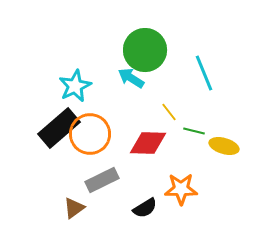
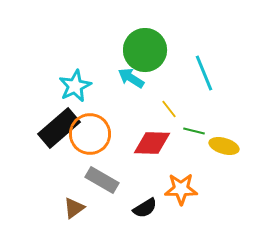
yellow line: moved 3 px up
red diamond: moved 4 px right
gray rectangle: rotated 56 degrees clockwise
